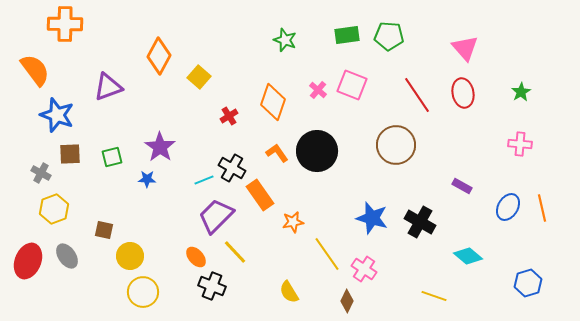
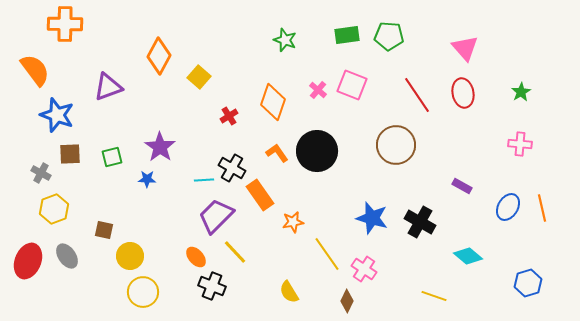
cyan line at (204, 180): rotated 18 degrees clockwise
